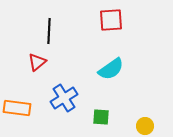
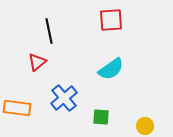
black line: rotated 15 degrees counterclockwise
blue cross: rotated 8 degrees counterclockwise
